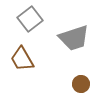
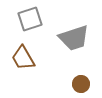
gray square: rotated 20 degrees clockwise
brown trapezoid: moved 1 px right, 1 px up
